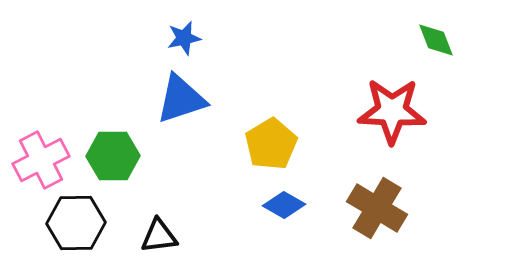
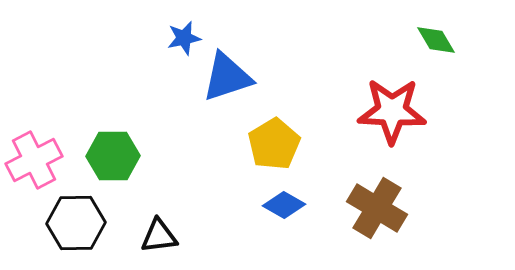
green diamond: rotated 9 degrees counterclockwise
blue triangle: moved 46 px right, 22 px up
yellow pentagon: moved 3 px right
pink cross: moved 7 px left
